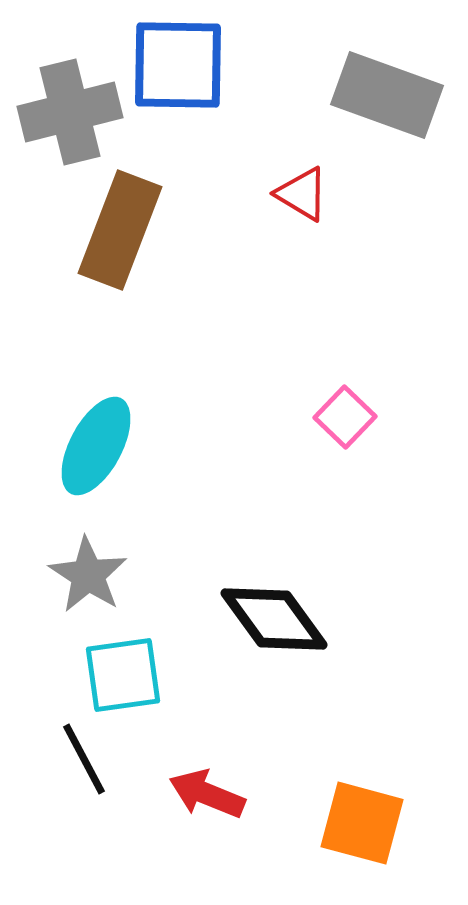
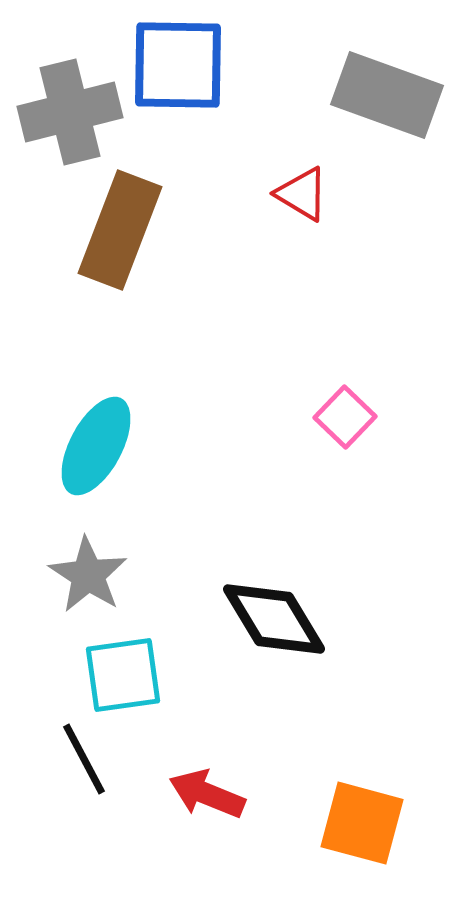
black diamond: rotated 5 degrees clockwise
